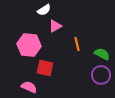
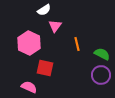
pink triangle: rotated 24 degrees counterclockwise
pink hexagon: moved 2 px up; rotated 20 degrees clockwise
